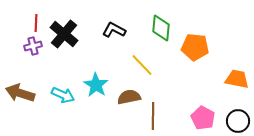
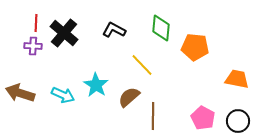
black cross: moved 1 px up
purple cross: rotated 18 degrees clockwise
brown semicircle: rotated 30 degrees counterclockwise
